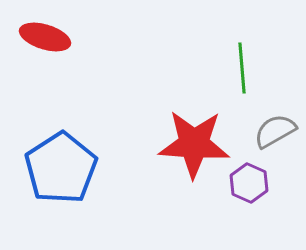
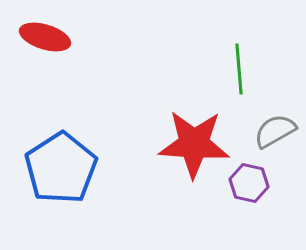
green line: moved 3 px left, 1 px down
purple hexagon: rotated 12 degrees counterclockwise
